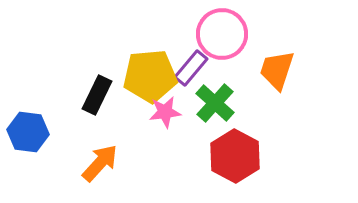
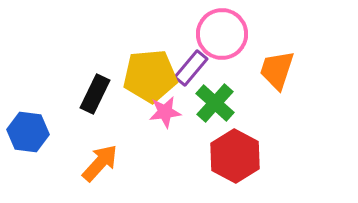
black rectangle: moved 2 px left, 1 px up
